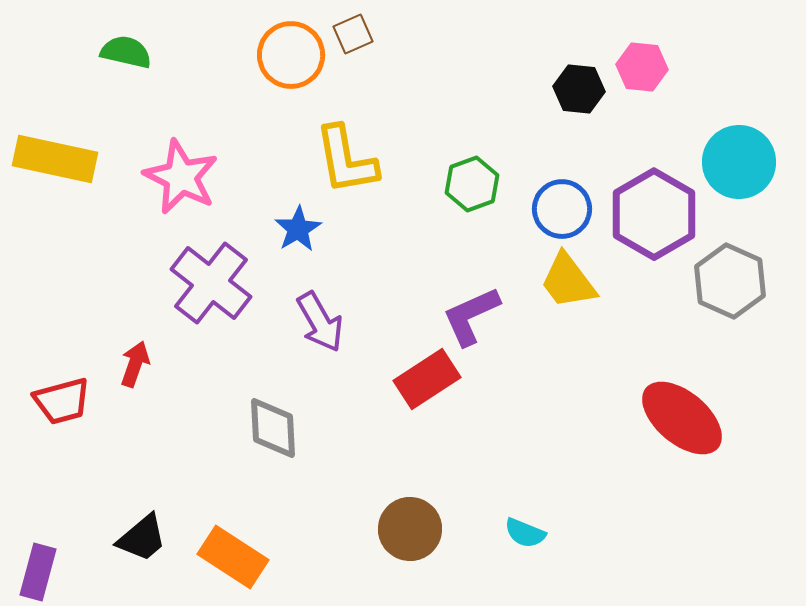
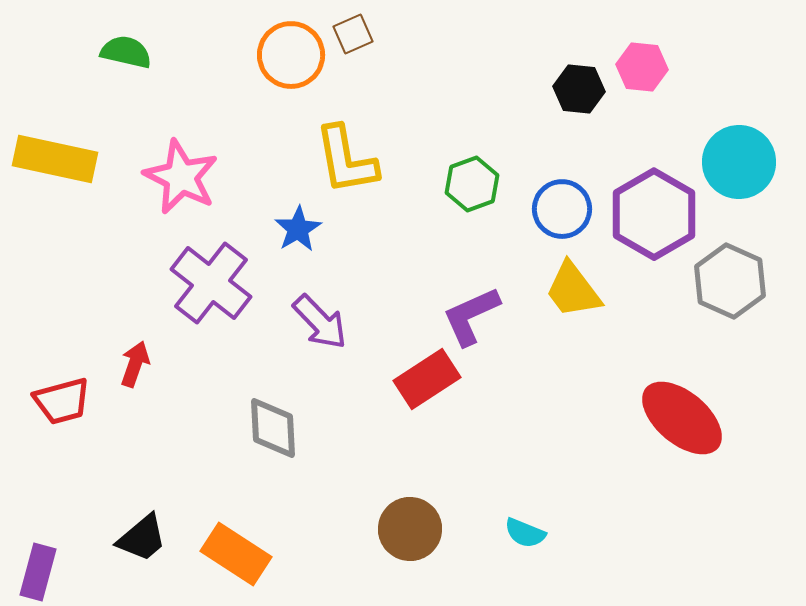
yellow trapezoid: moved 5 px right, 9 px down
purple arrow: rotated 14 degrees counterclockwise
orange rectangle: moved 3 px right, 3 px up
